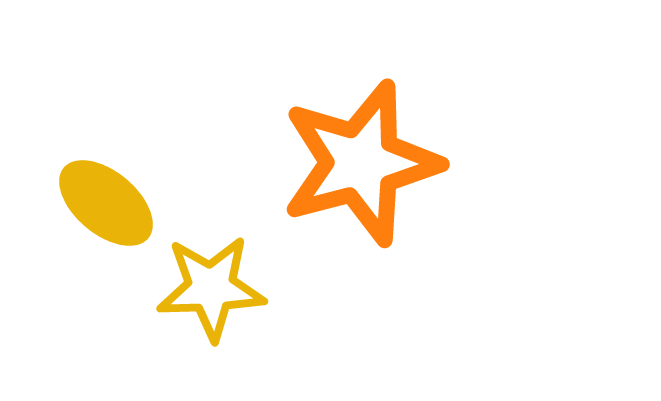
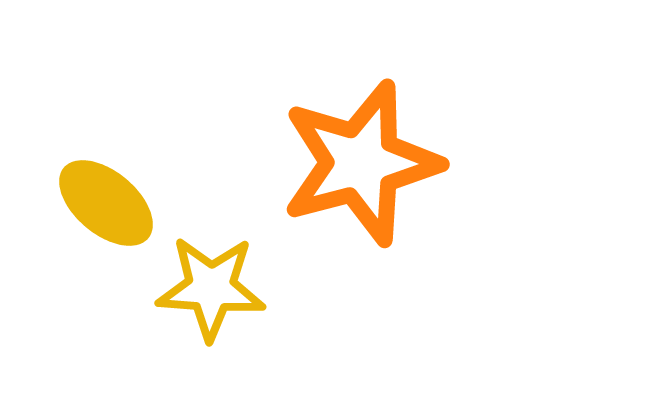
yellow star: rotated 6 degrees clockwise
